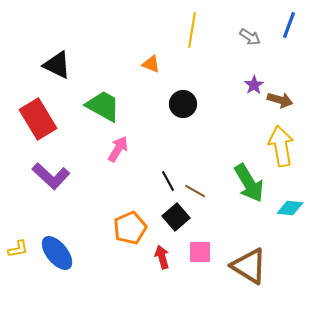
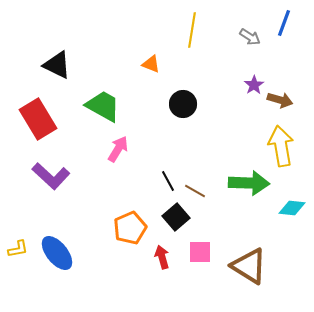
blue line: moved 5 px left, 2 px up
green arrow: rotated 57 degrees counterclockwise
cyan diamond: moved 2 px right
